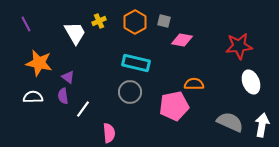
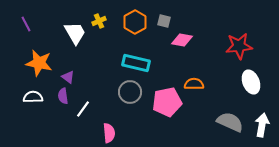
pink pentagon: moved 7 px left, 4 px up
